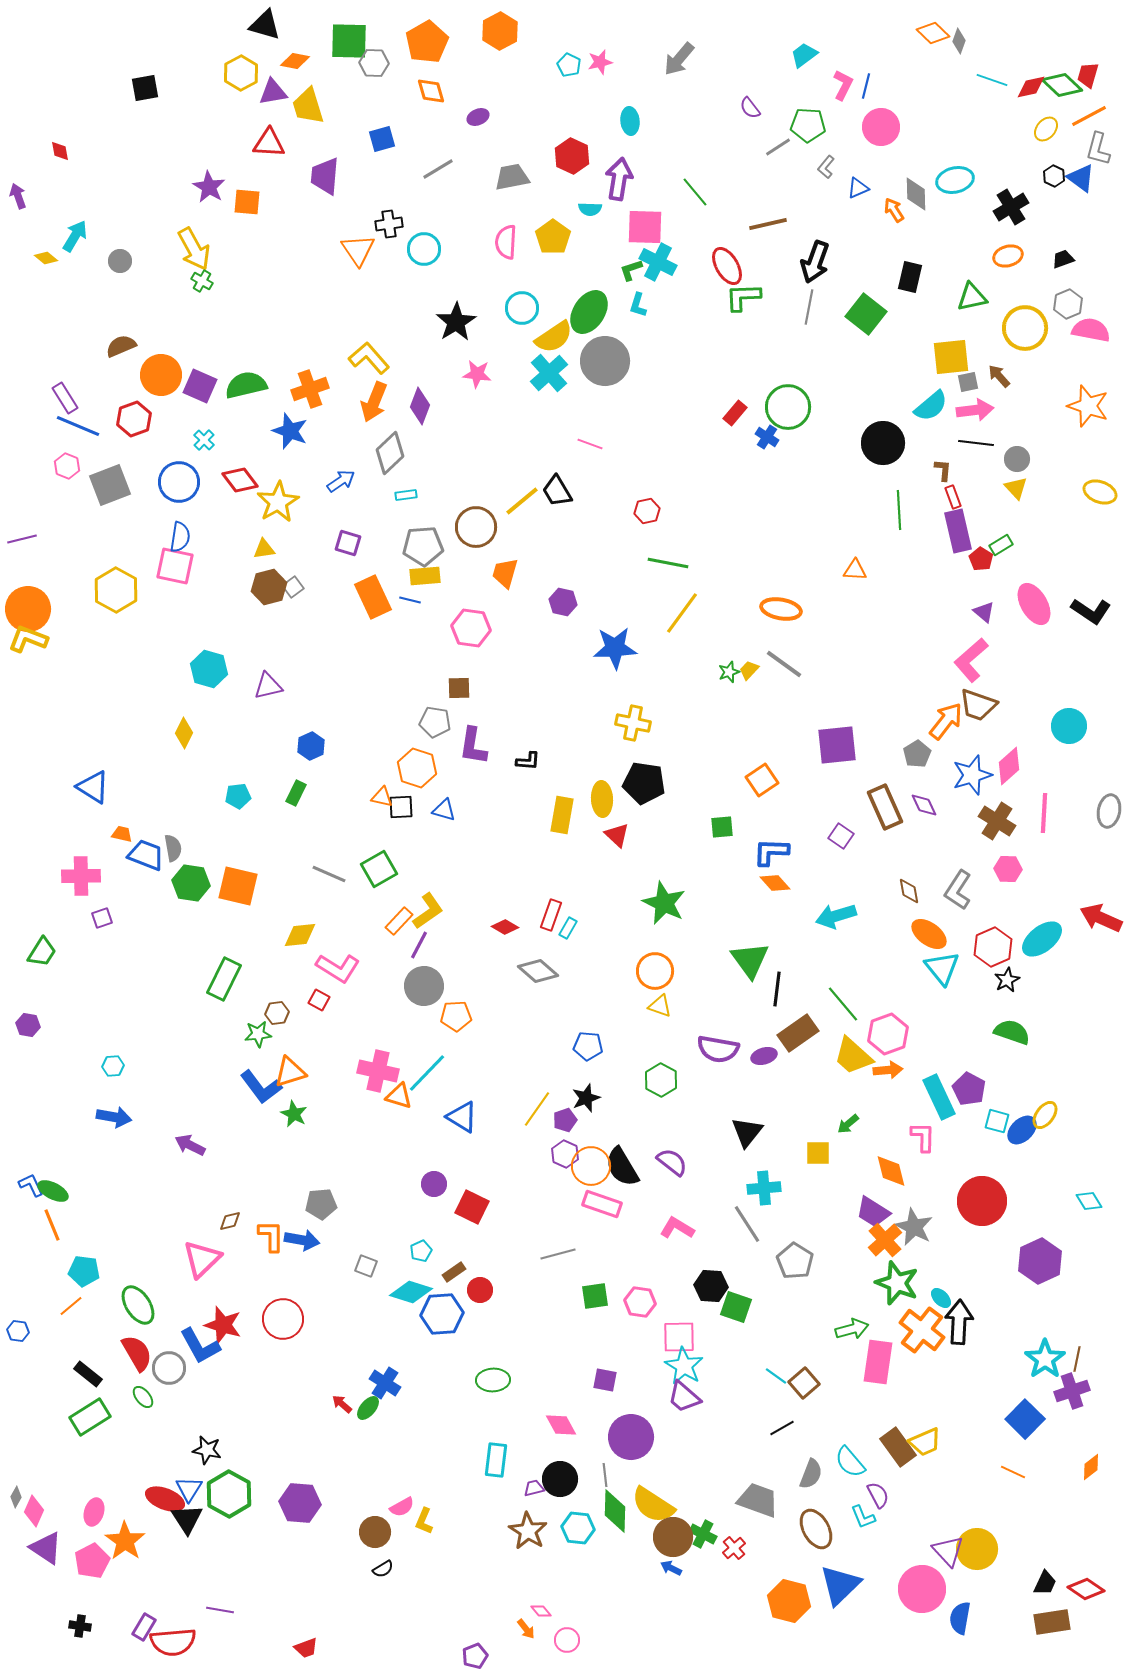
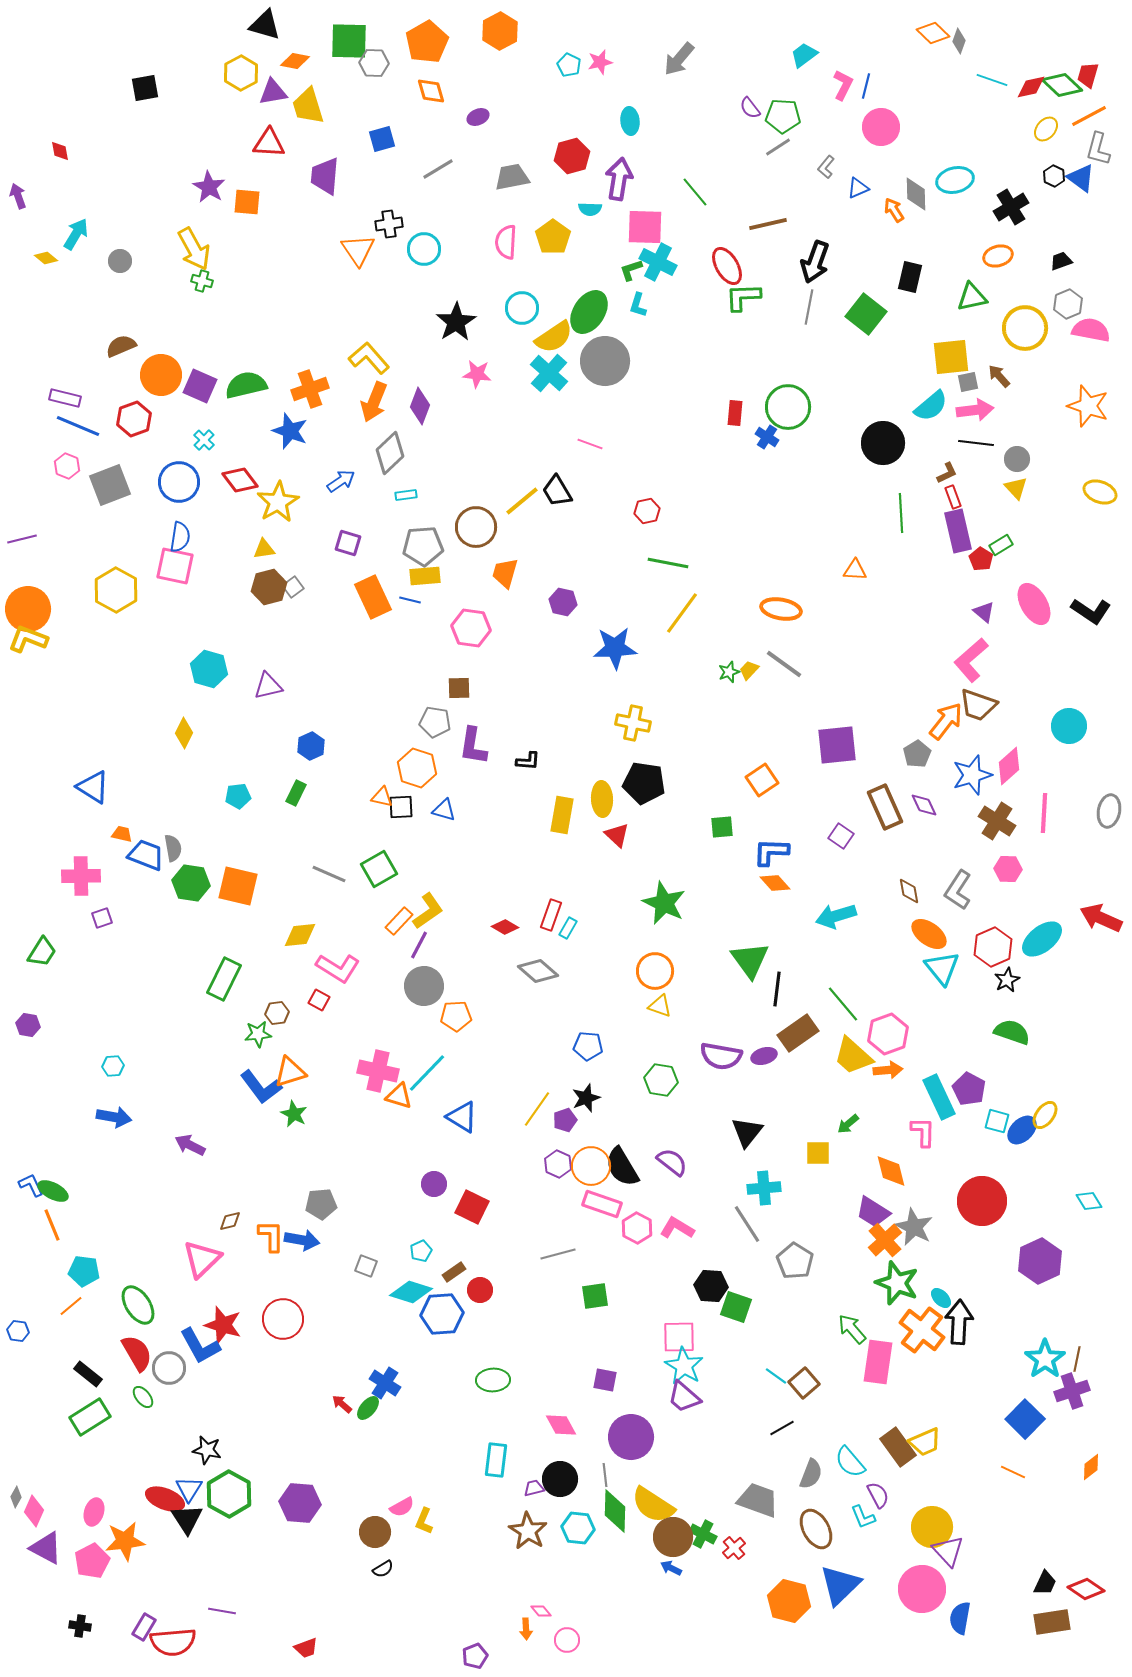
green pentagon at (808, 125): moved 25 px left, 9 px up
red hexagon at (572, 156): rotated 20 degrees clockwise
cyan arrow at (75, 236): moved 1 px right, 2 px up
orange ellipse at (1008, 256): moved 10 px left
black trapezoid at (1063, 259): moved 2 px left, 2 px down
green cross at (202, 281): rotated 15 degrees counterclockwise
cyan cross at (549, 373): rotated 6 degrees counterclockwise
purple rectangle at (65, 398): rotated 44 degrees counterclockwise
red rectangle at (735, 413): rotated 35 degrees counterclockwise
brown L-shape at (943, 470): moved 4 px right, 3 px down; rotated 60 degrees clockwise
green line at (899, 510): moved 2 px right, 3 px down
purple semicircle at (718, 1049): moved 3 px right, 7 px down
green hexagon at (661, 1080): rotated 20 degrees counterclockwise
pink L-shape at (923, 1137): moved 5 px up
purple hexagon at (565, 1154): moved 7 px left, 10 px down
pink hexagon at (640, 1302): moved 3 px left, 74 px up; rotated 20 degrees clockwise
green arrow at (852, 1329): rotated 116 degrees counterclockwise
orange star at (125, 1541): rotated 30 degrees clockwise
purple triangle at (46, 1548): rotated 6 degrees counterclockwise
yellow circle at (977, 1549): moved 45 px left, 22 px up
purple line at (220, 1610): moved 2 px right, 1 px down
orange arrow at (526, 1629): rotated 35 degrees clockwise
